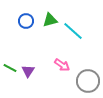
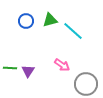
green line: rotated 24 degrees counterclockwise
gray circle: moved 2 px left, 3 px down
